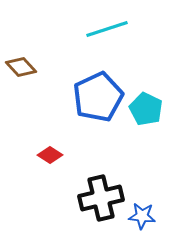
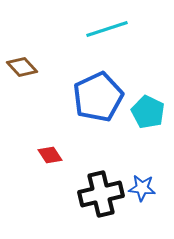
brown diamond: moved 1 px right
cyan pentagon: moved 2 px right, 3 px down
red diamond: rotated 25 degrees clockwise
black cross: moved 4 px up
blue star: moved 28 px up
